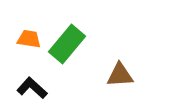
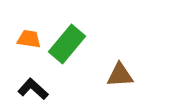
black L-shape: moved 1 px right, 1 px down
